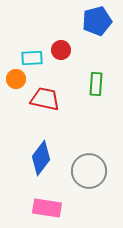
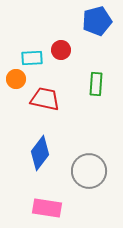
blue diamond: moved 1 px left, 5 px up
